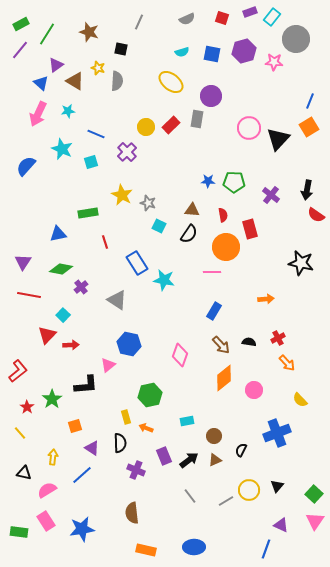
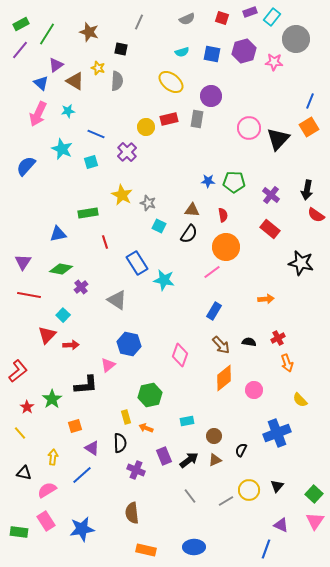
red rectangle at (171, 125): moved 2 px left, 6 px up; rotated 30 degrees clockwise
red rectangle at (250, 229): moved 20 px right; rotated 36 degrees counterclockwise
pink line at (212, 272): rotated 36 degrees counterclockwise
orange arrow at (287, 363): rotated 24 degrees clockwise
